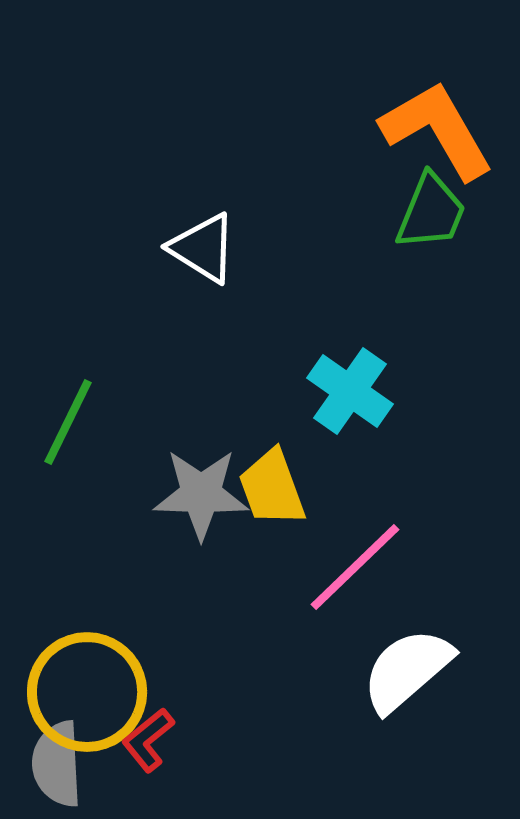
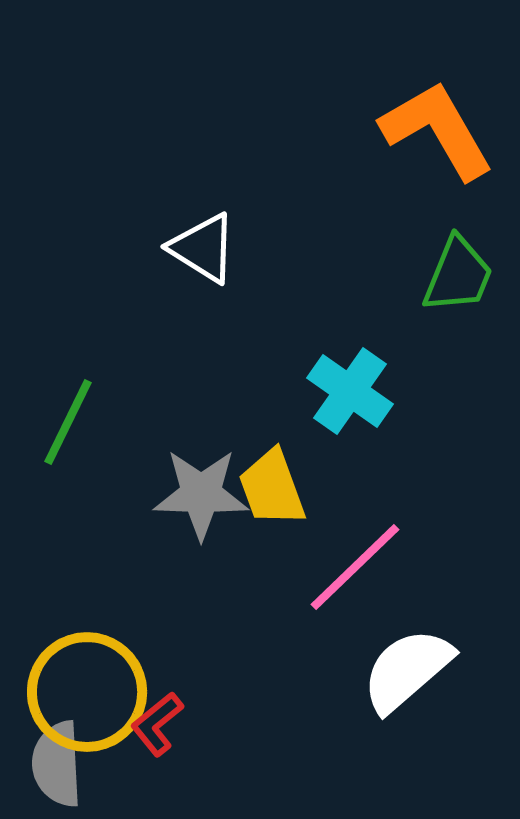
green trapezoid: moved 27 px right, 63 px down
red L-shape: moved 9 px right, 16 px up
